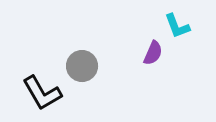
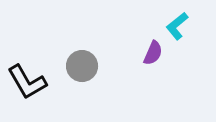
cyan L-shape: rotated 72 degrees clockwise
black L-shape: moved 15 px left, 11 px up
